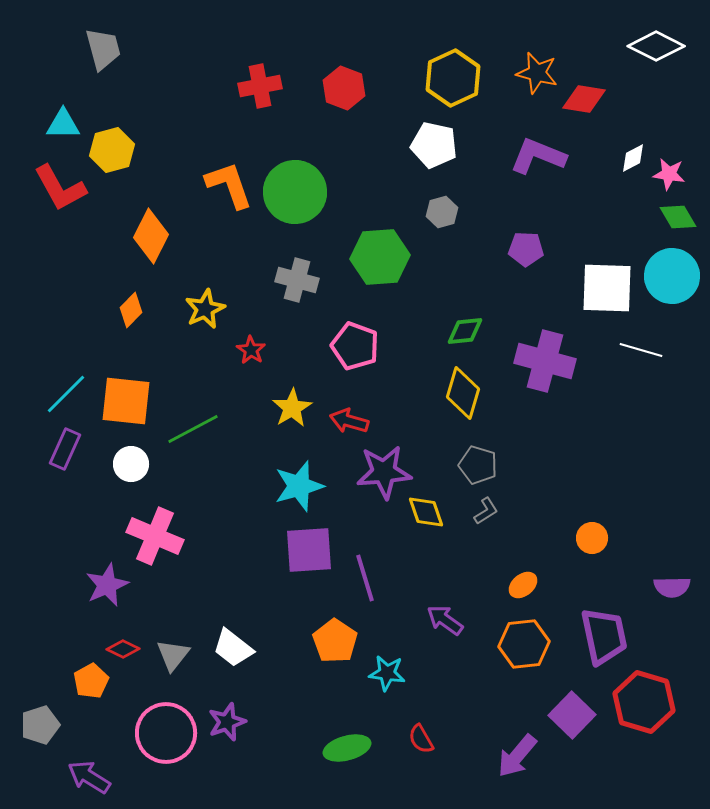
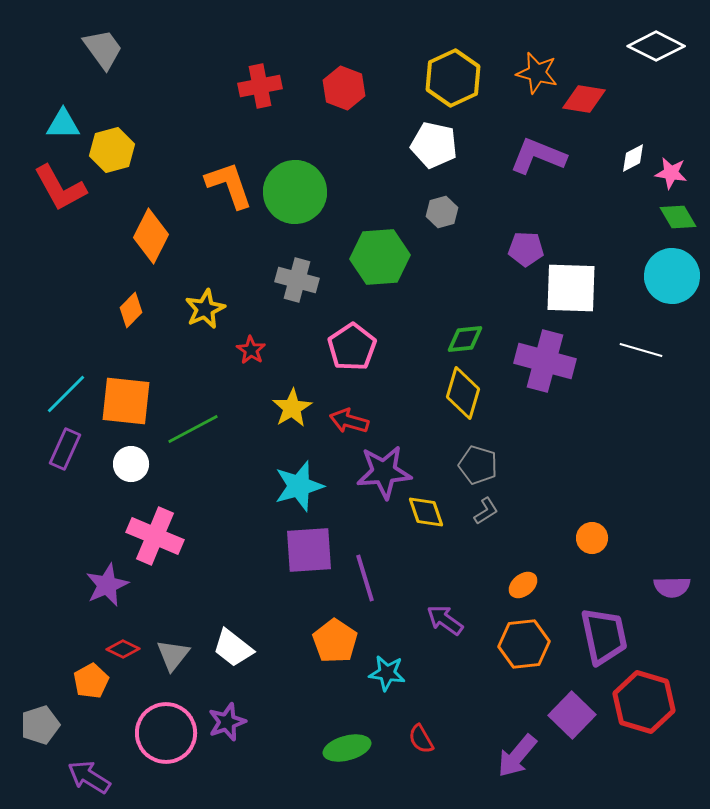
gray trapezoid at (103, 49): rotated 21 degrees counterclockwise
pink star at (669, 174): moved 2 px right, 1 px up
white square at (607, 288): moved 36 px left
green diamond at (465, 331): moved 8 px down
pink pentagon at (355, 346): moved 3 px left, 1 px down; rotated 18 degrees clockwise
